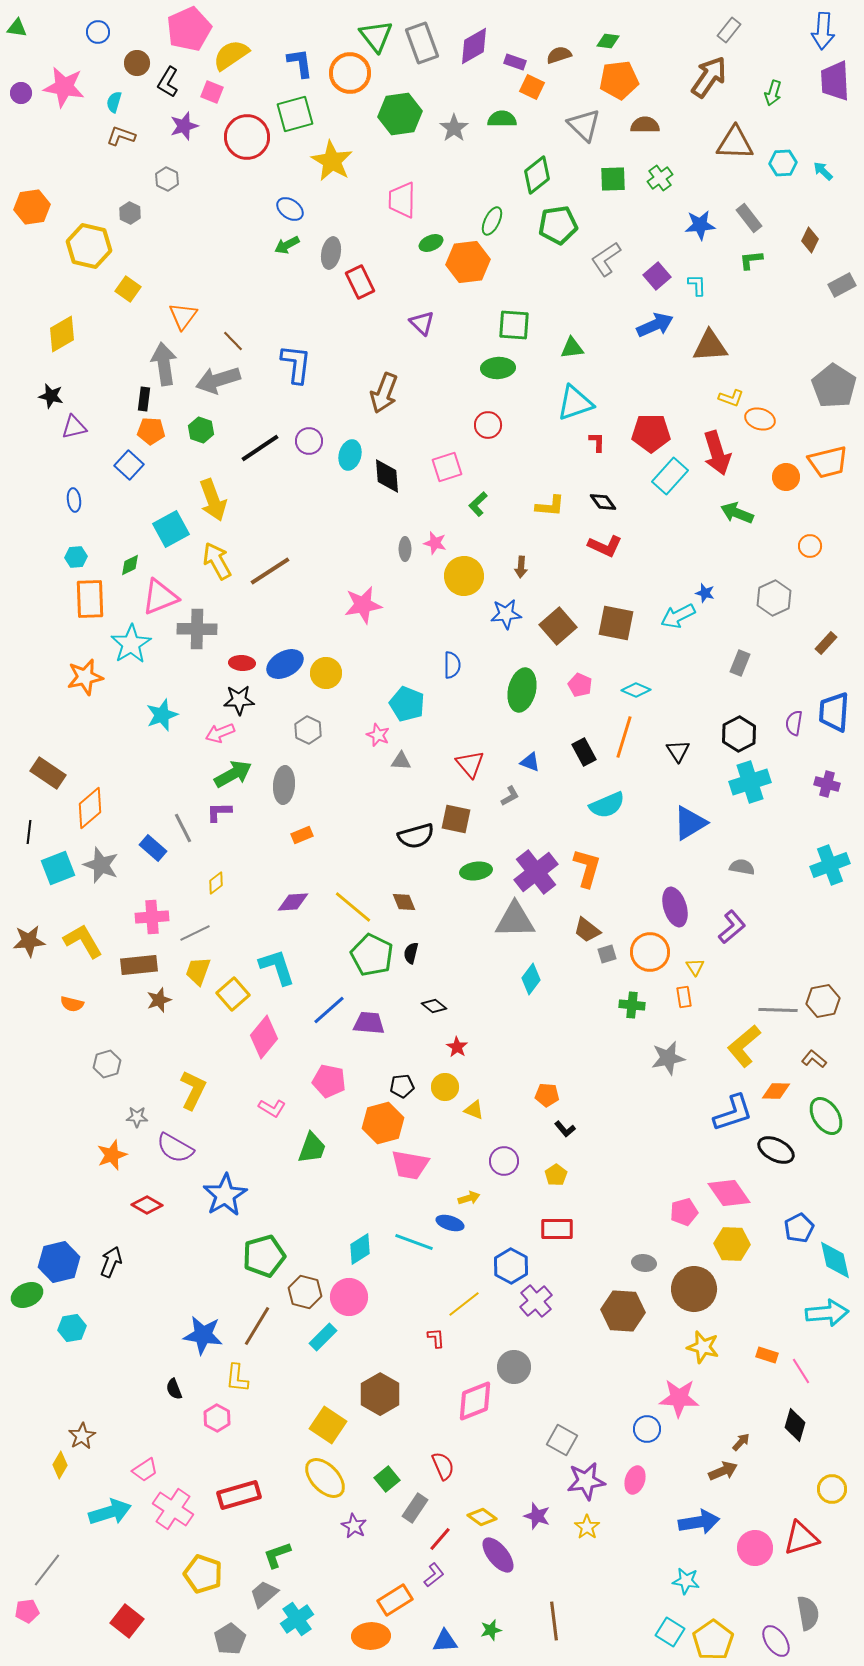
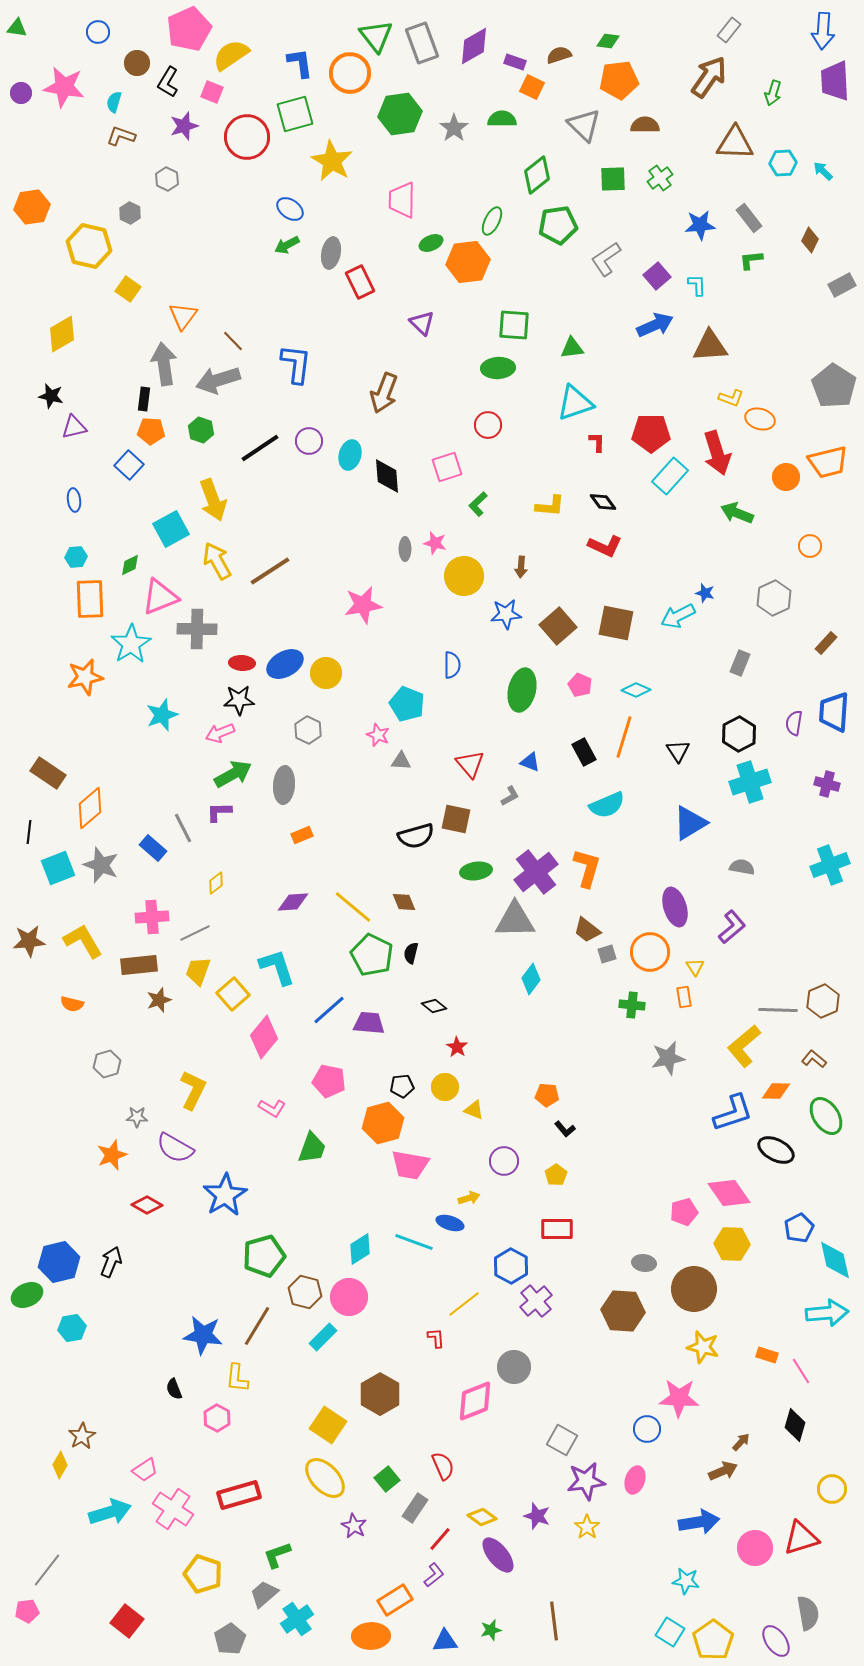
brown hexagon at (823, 1001): rotated 12 degrees counterclockwise
